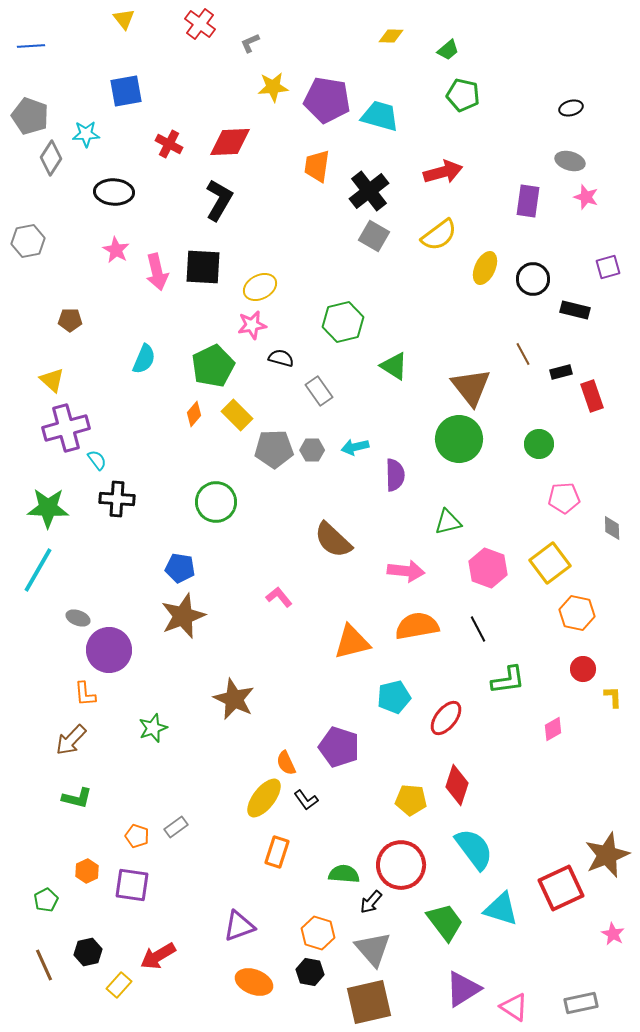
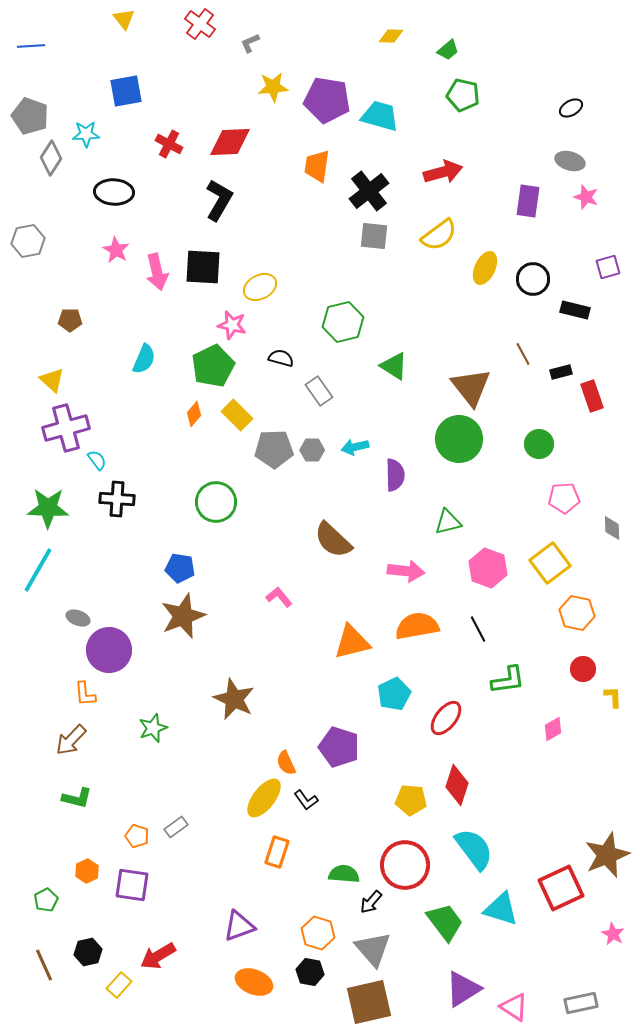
black ellipse at (571, 108): rotated 15 degrees counterclockwise
gray square at (374, 236): rotated 24 degrees counterclockwise
pink star at (252, 325): moved 20 px left; rotated 24 degrees clockwise
cyan pentagon at (394, 697): moved 3 px up; rotated 12 degrees counterclockwise
red circle at (401, 865): moved 4 px right
